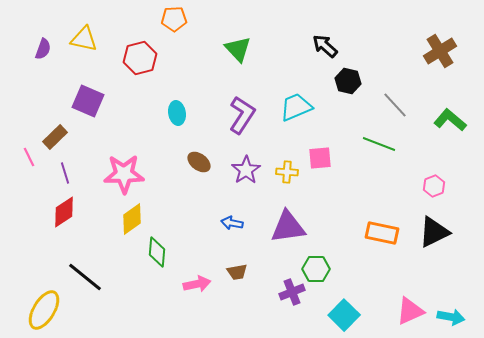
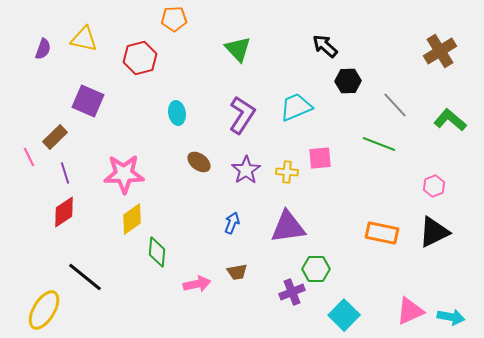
black hexagon: rotated 15 degrees counterclockwise
blue arrow: rotated 100 degrees clockwise
